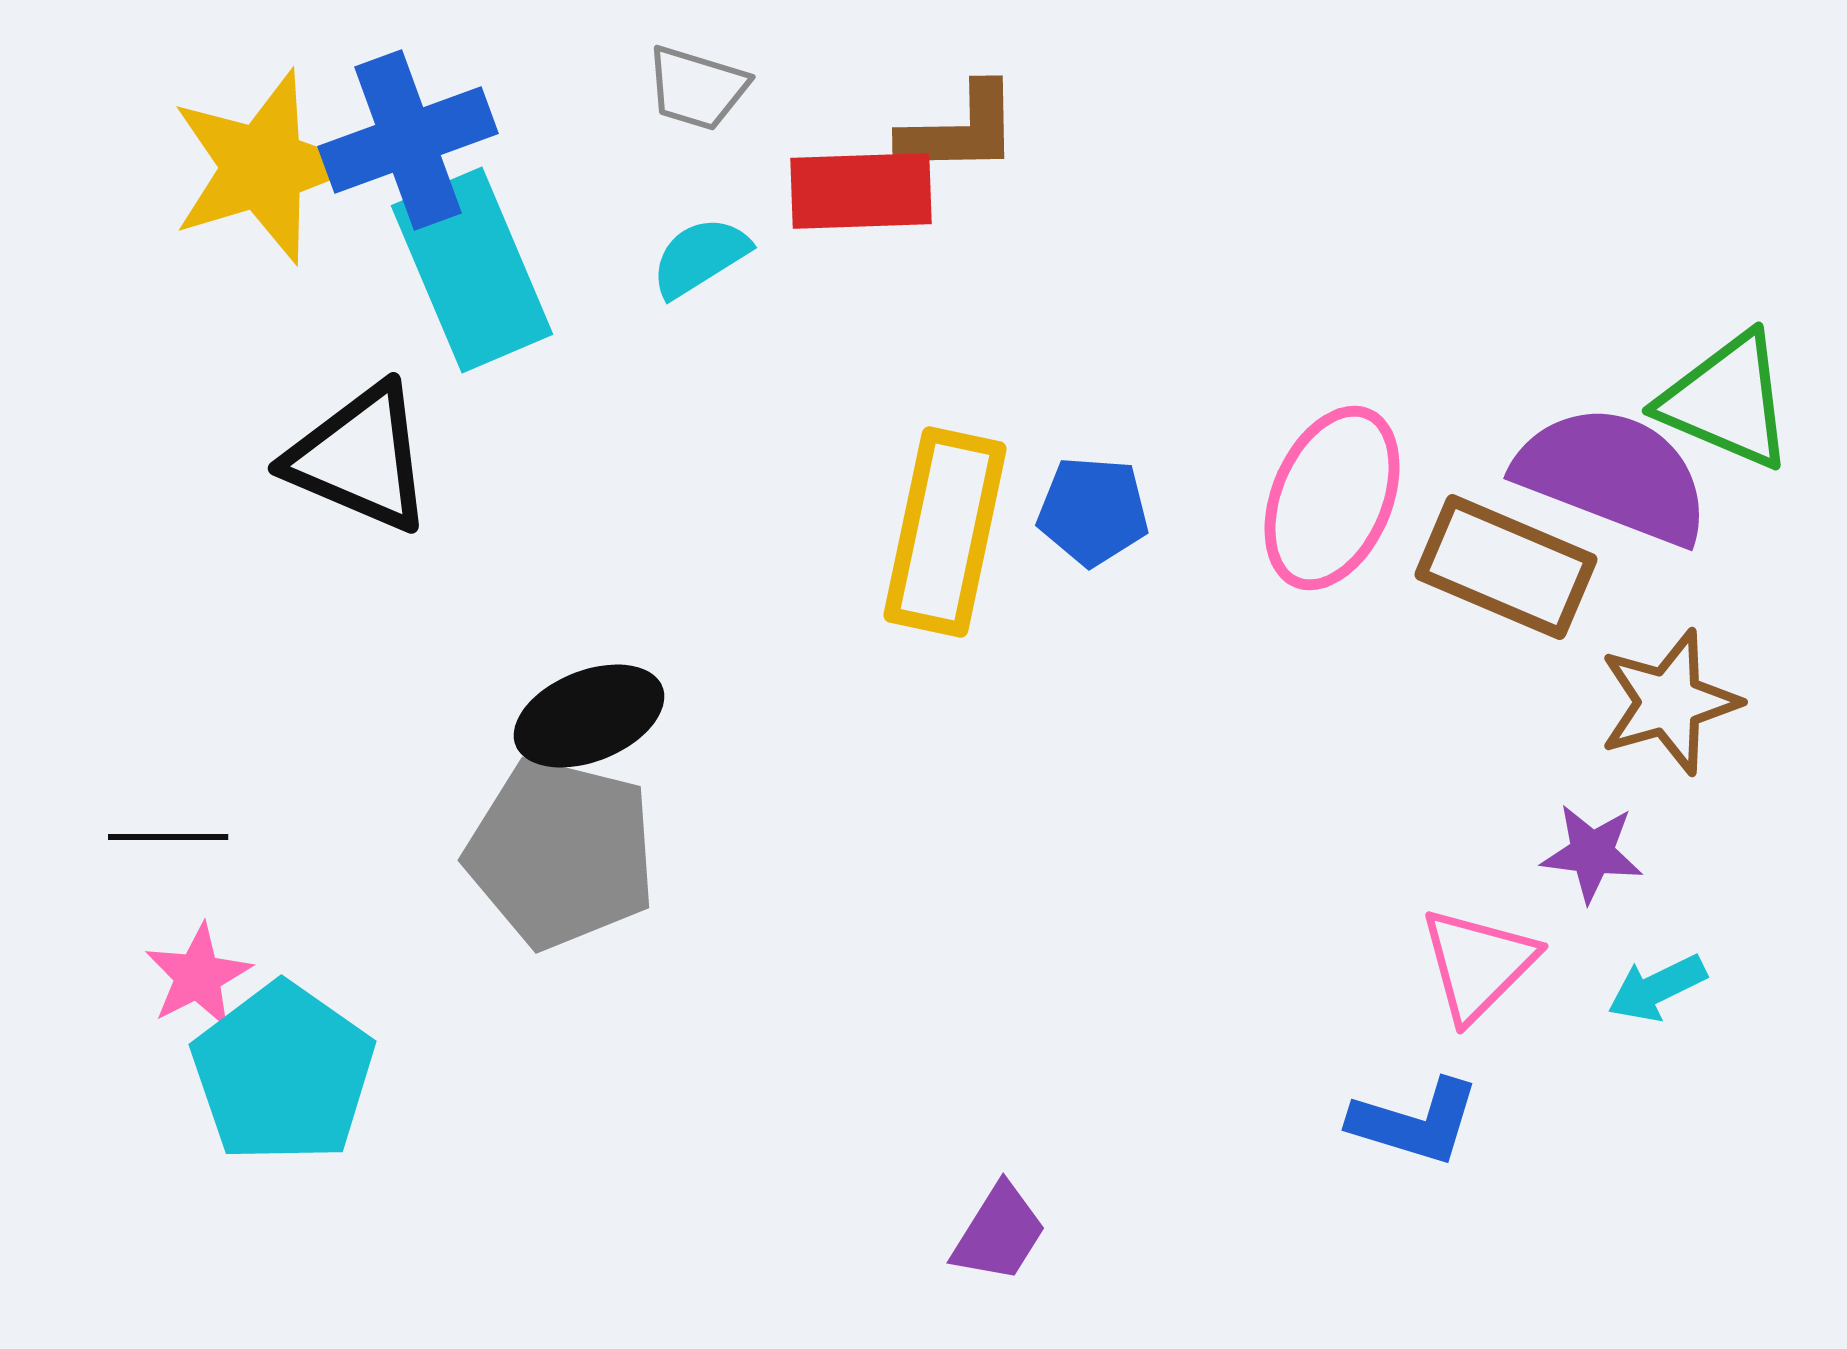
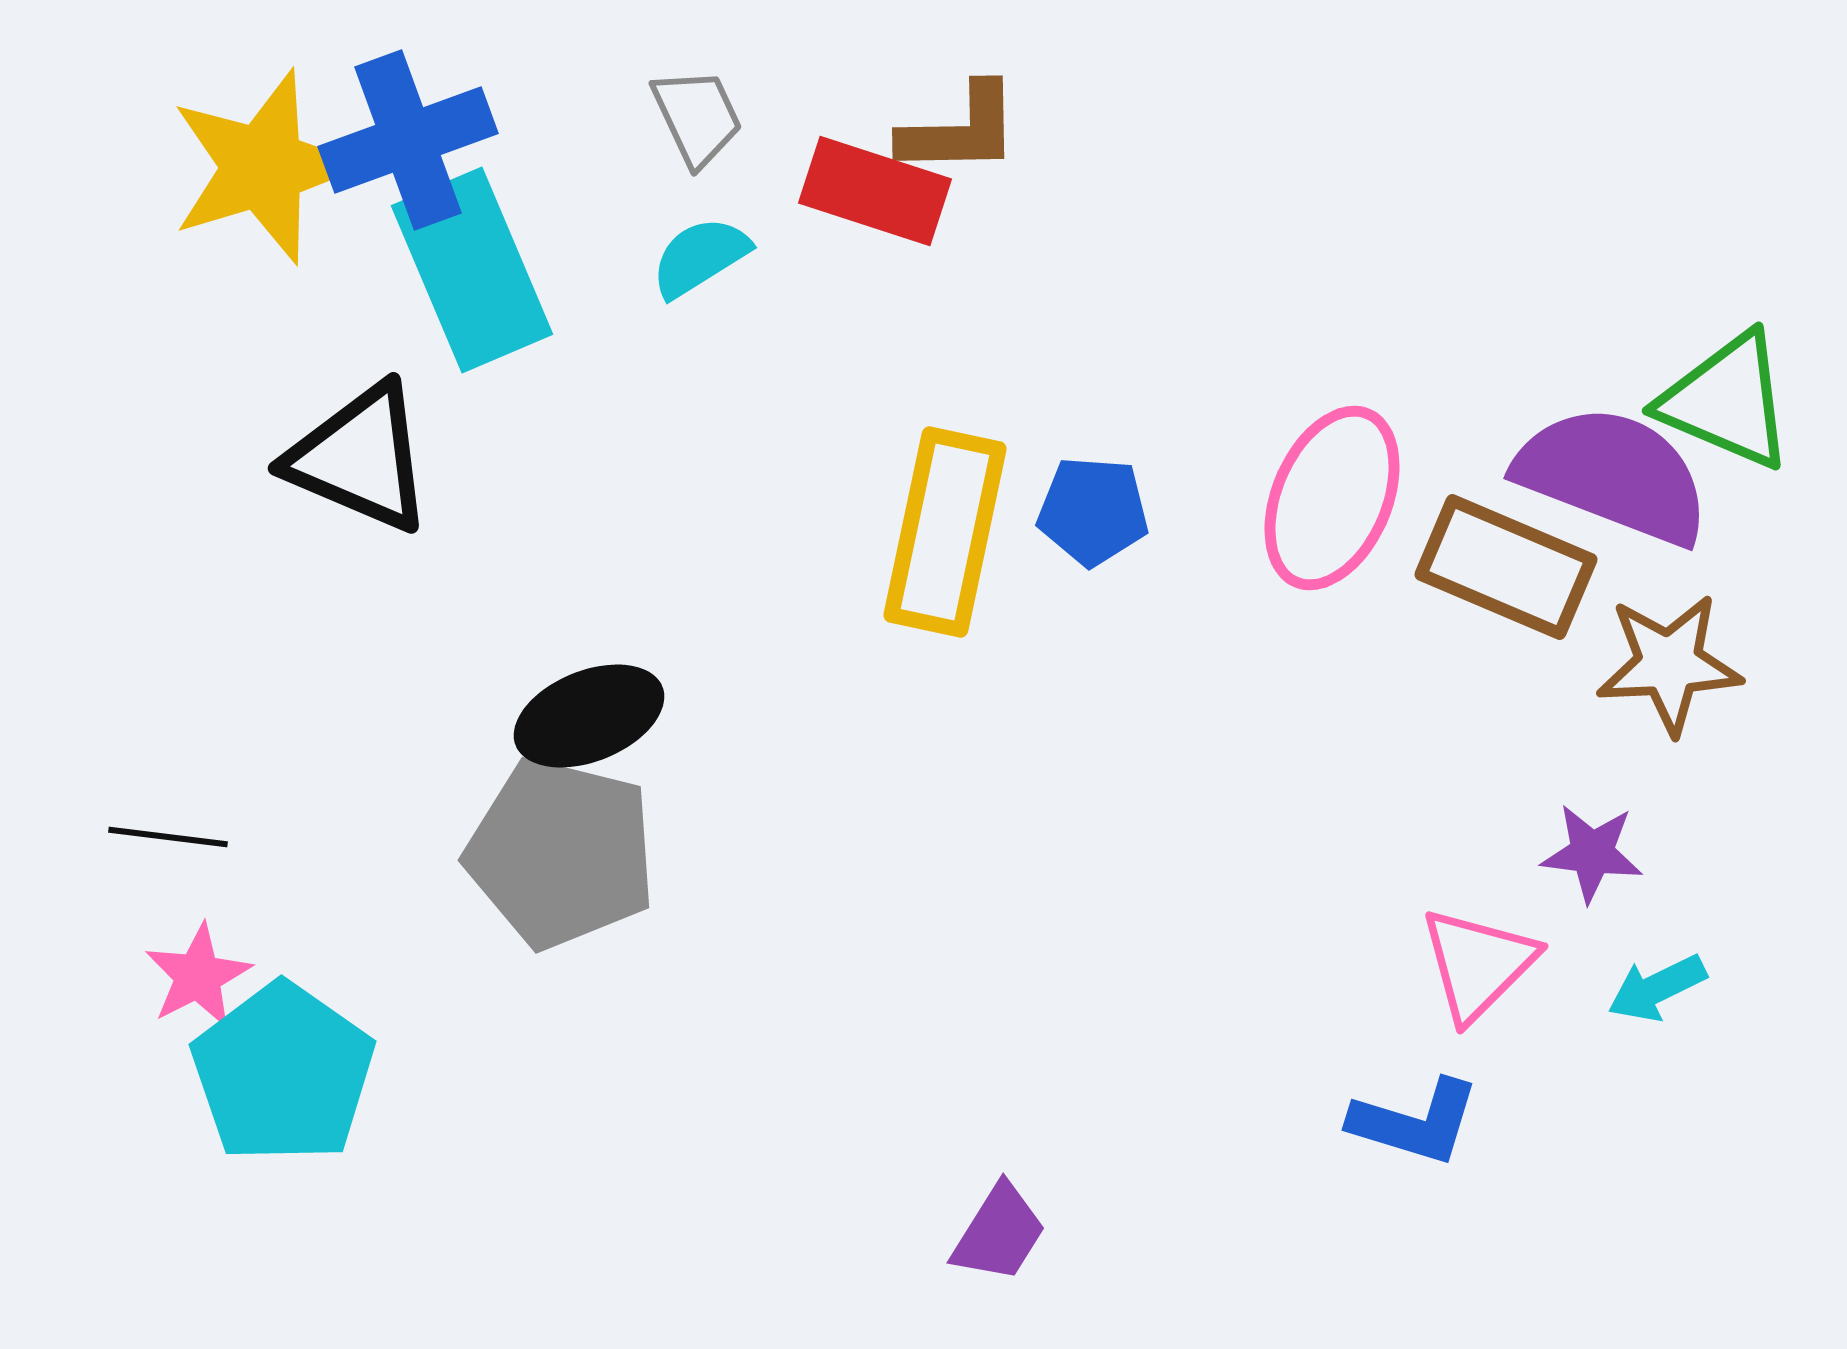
gray trapezoid: moved 29 px down; rotated 132 degrees counterclockwise
red rectangle: moved 14 px right; rotated 20 degrees clockwise
brown star: moved 38 px up; rotated 13 degrees clockwise
black line: rotated 7 degrees clockwise
